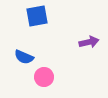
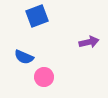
blue square: rotated 10 degrees counterclockwise
